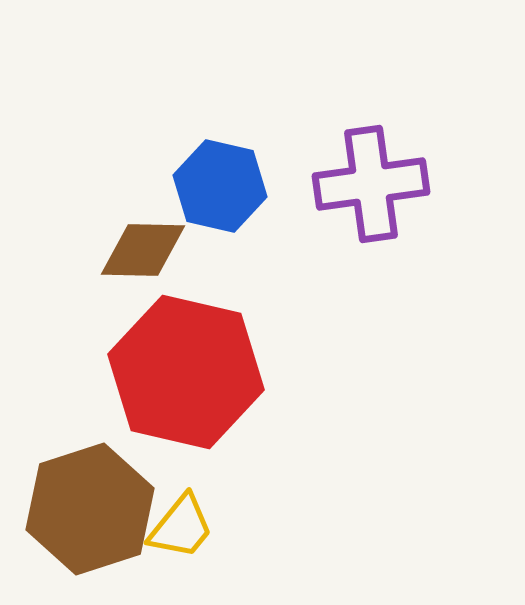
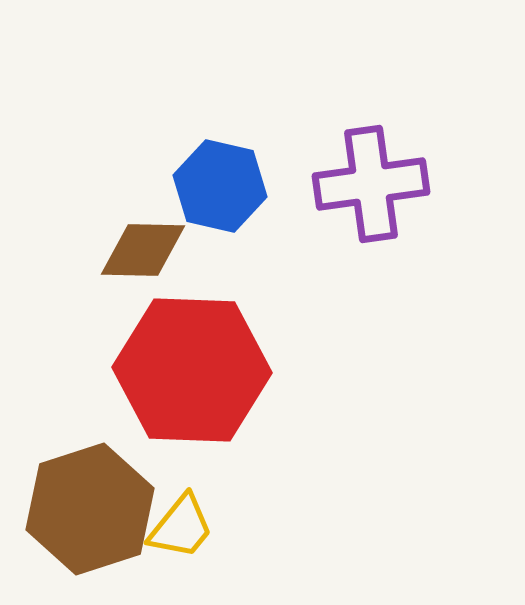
red hexagon: moved 6 px right, 2 px up; rotated 11 degrees counterclockwise
